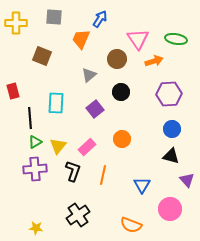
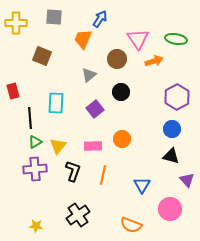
orange trapezoid: moved 2 px right
purple hexagon: moved 8 px right, 3 px down; rotated 25 degrees counterclockwise
pink rectangle: moved 6 px right, 1 px up; rotated 42 degrees clockwise
yellow star: moved 2 px up
